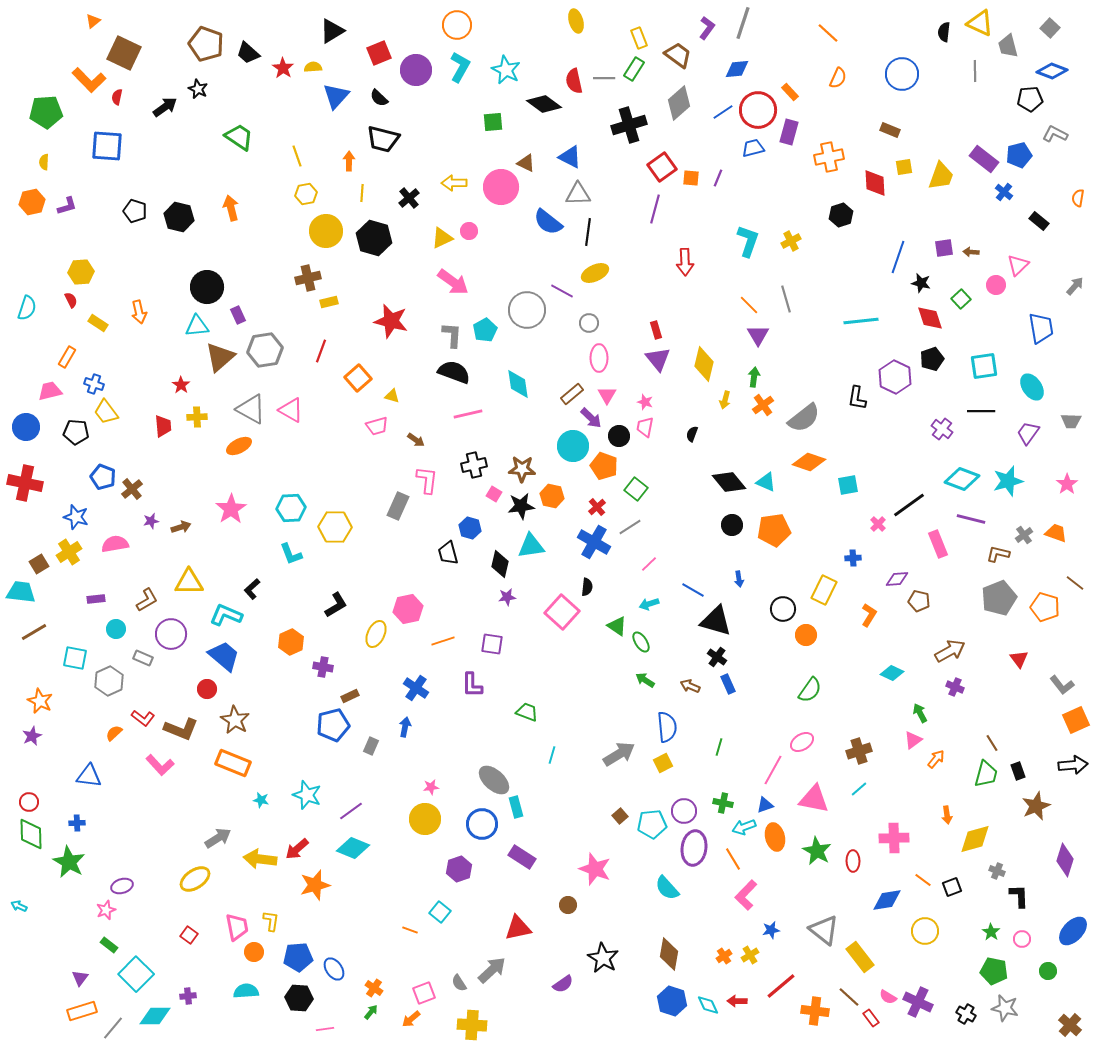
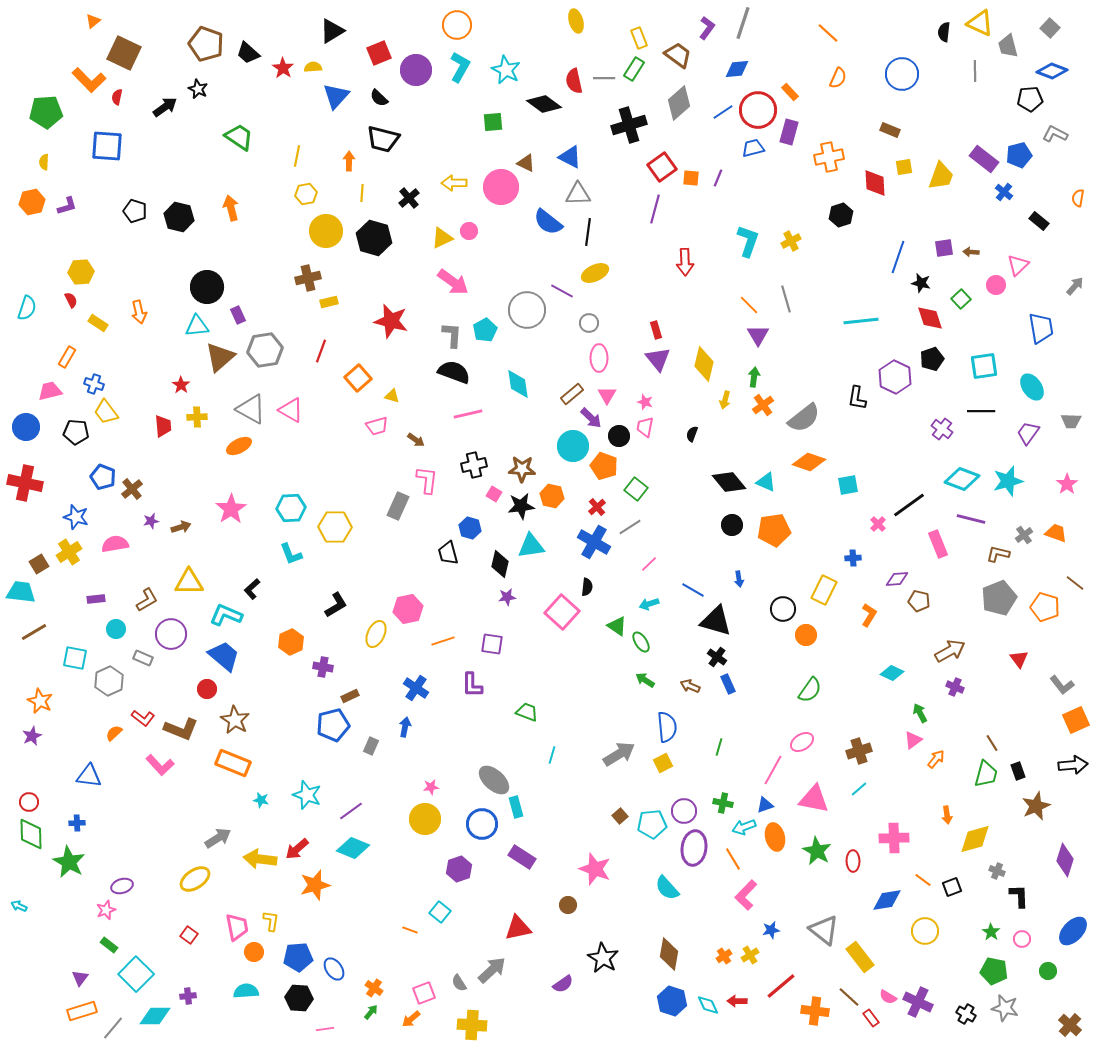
yellow line at (297, 156): rotated 30 degrees clockwise
